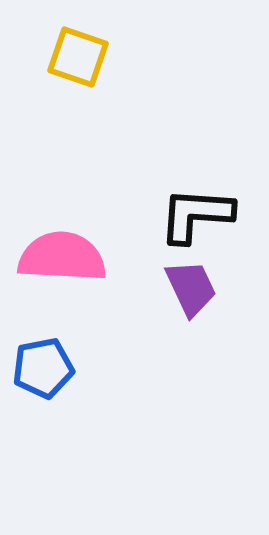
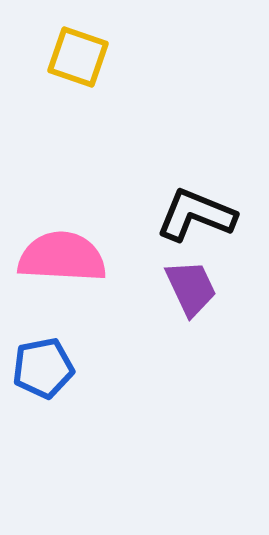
black L-shape: rotated 18 degrees clockwise
